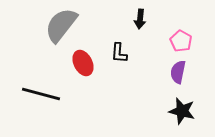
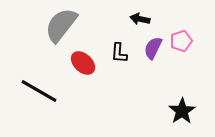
black arrow: rotated 96 degrees clockwise
pink pentagon: rotated 25 degrees clockwise
red ellipse: rotated 20 degrees counterclockwise
purple semicircle: moved 25 px left, 24 px up; rotated 15 degrees clockwise
black line: moved 2 px left, 3 px up; rotated 15 degrees clockwise
black star: rotated 24 degrees clockwise
